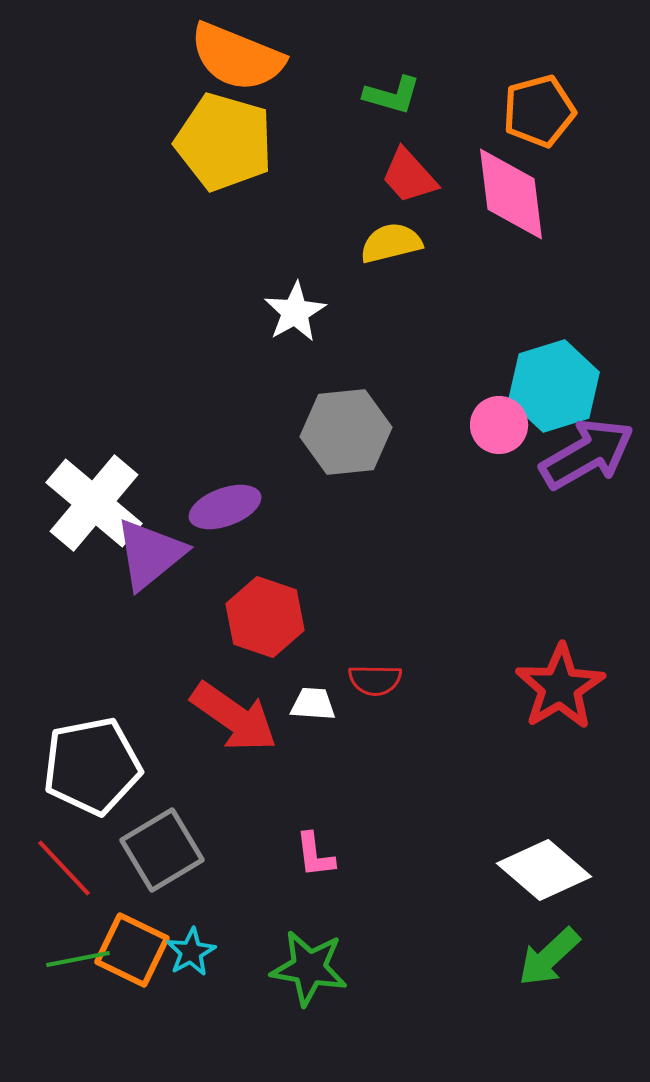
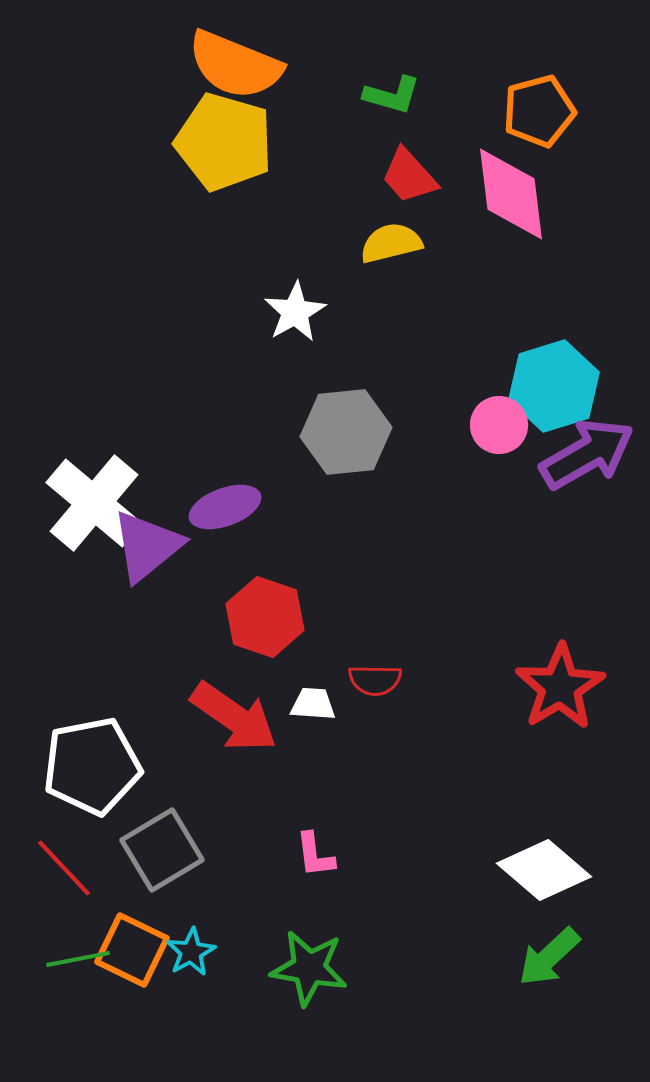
orange semicircle: moved 2 px left, 8 px down
purple triangle: moved 3 px left, 8 px up
